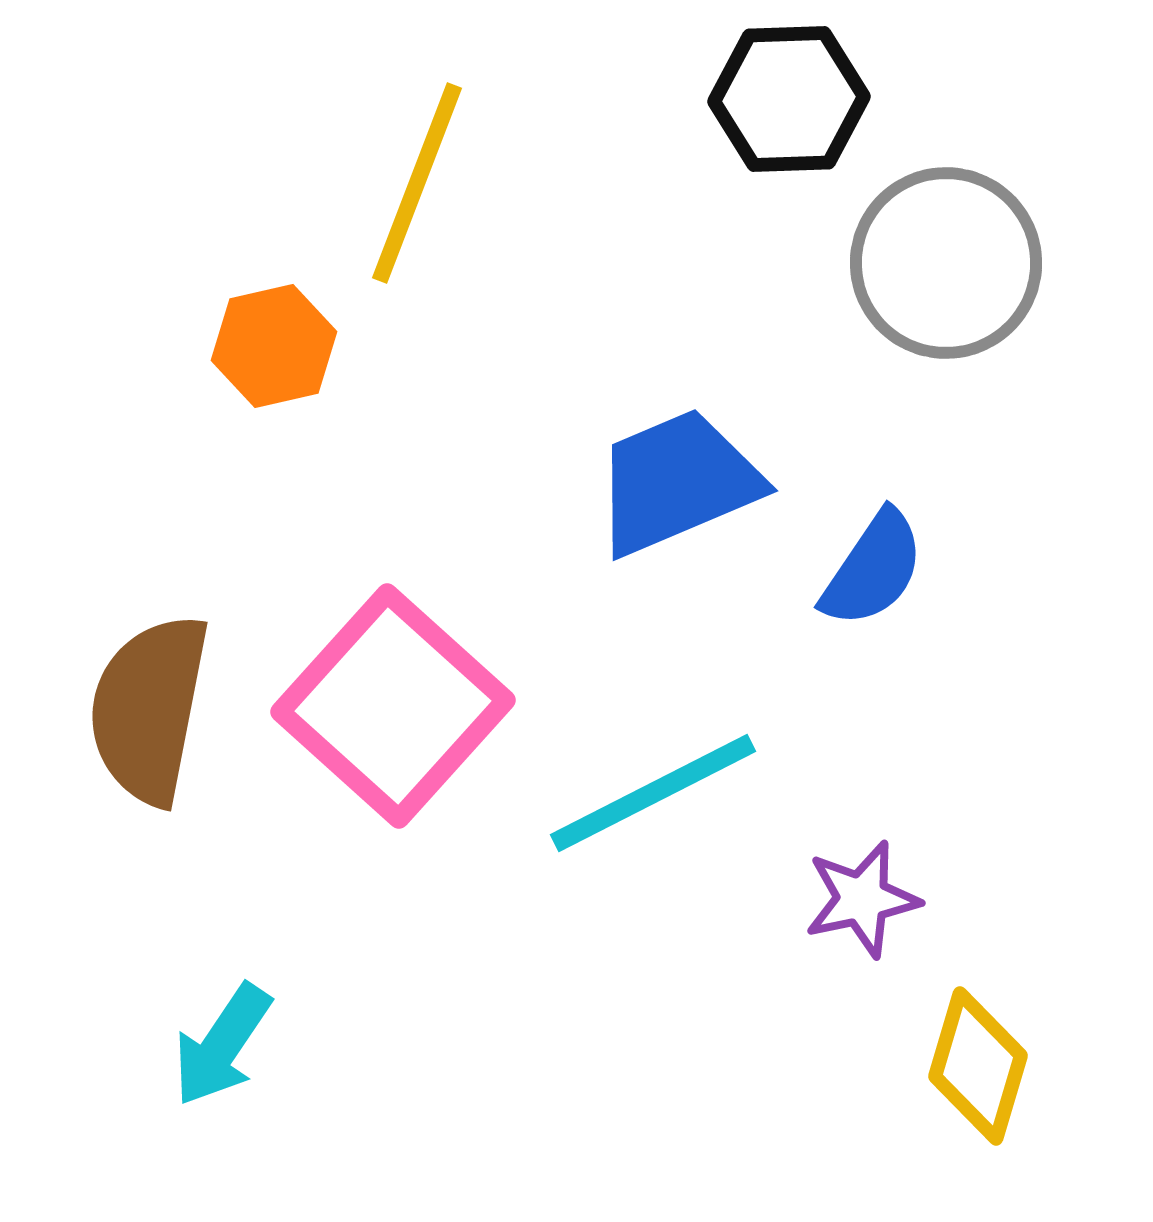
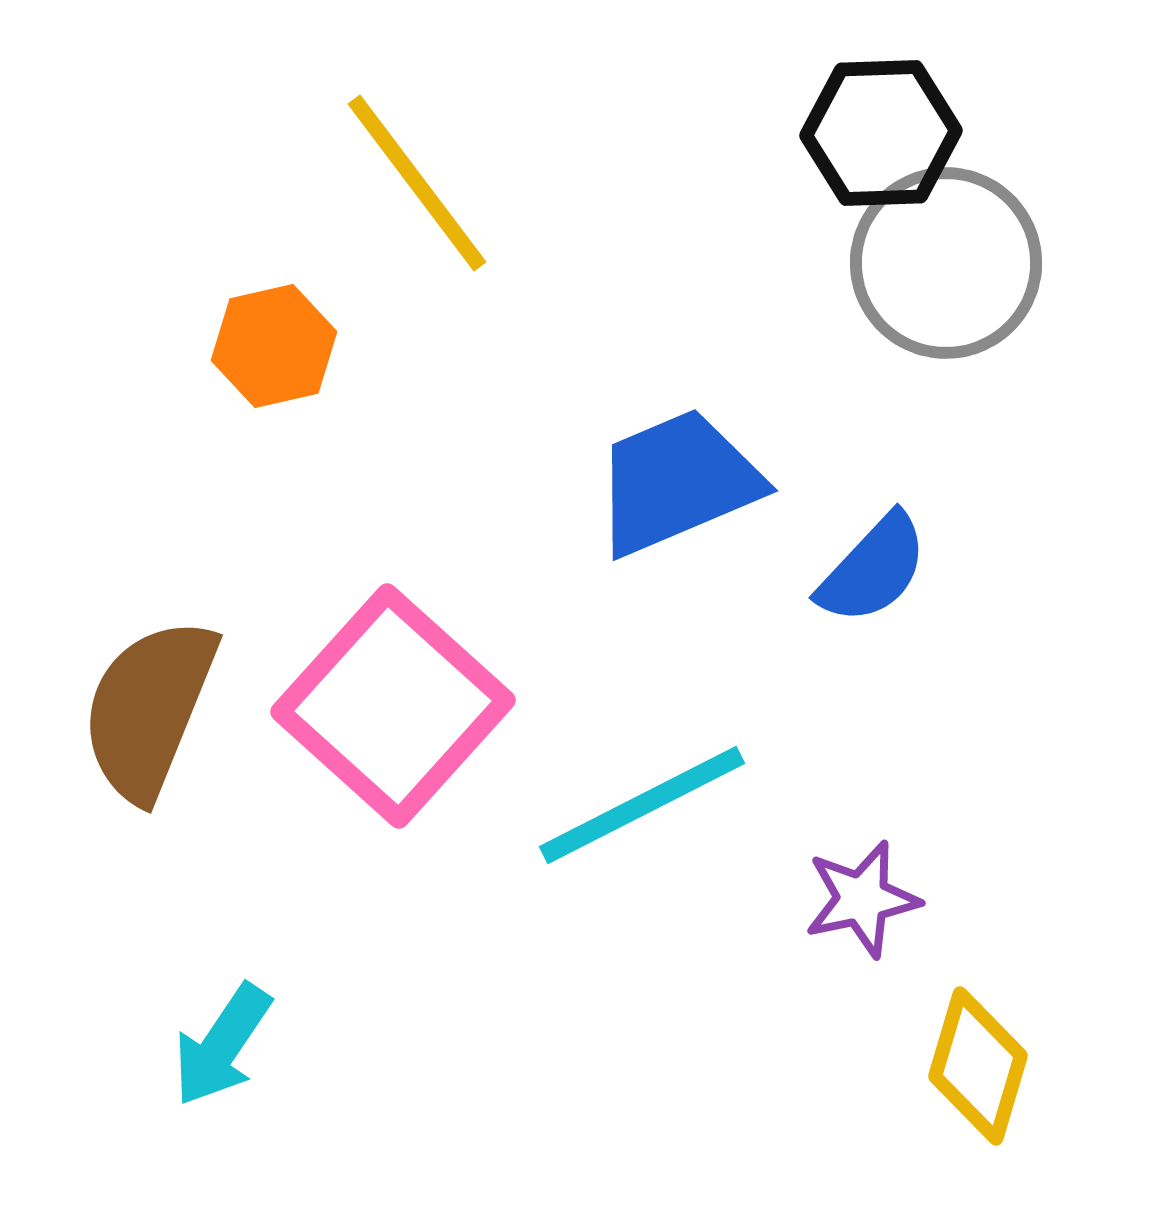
black hexagon: moved 92 px right, 34 px down
yellow line: rotated 58 degrees counterclockwise
blue semicircle: rotated 9 degrees clockwise
brown semicircle: rotated 11 degrees clockwise
cyan line: moved 11 px left, 12 px down
